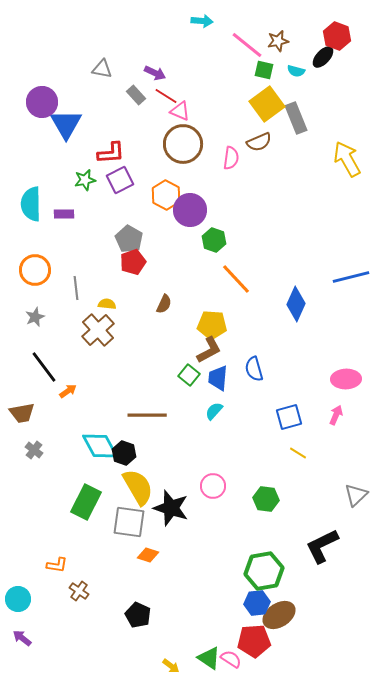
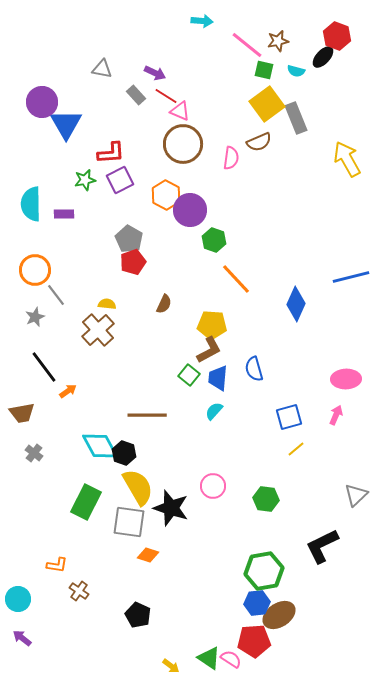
gray line at (76, 288): moved 20 px left, 7 px down; rotated 30 degrees counterclockwise
gray cross at (34, 450): moved 3 px down
yellow line at (298, 453): moved 2 px left, 4 px up; rotated 72 degrees counterclockwise
